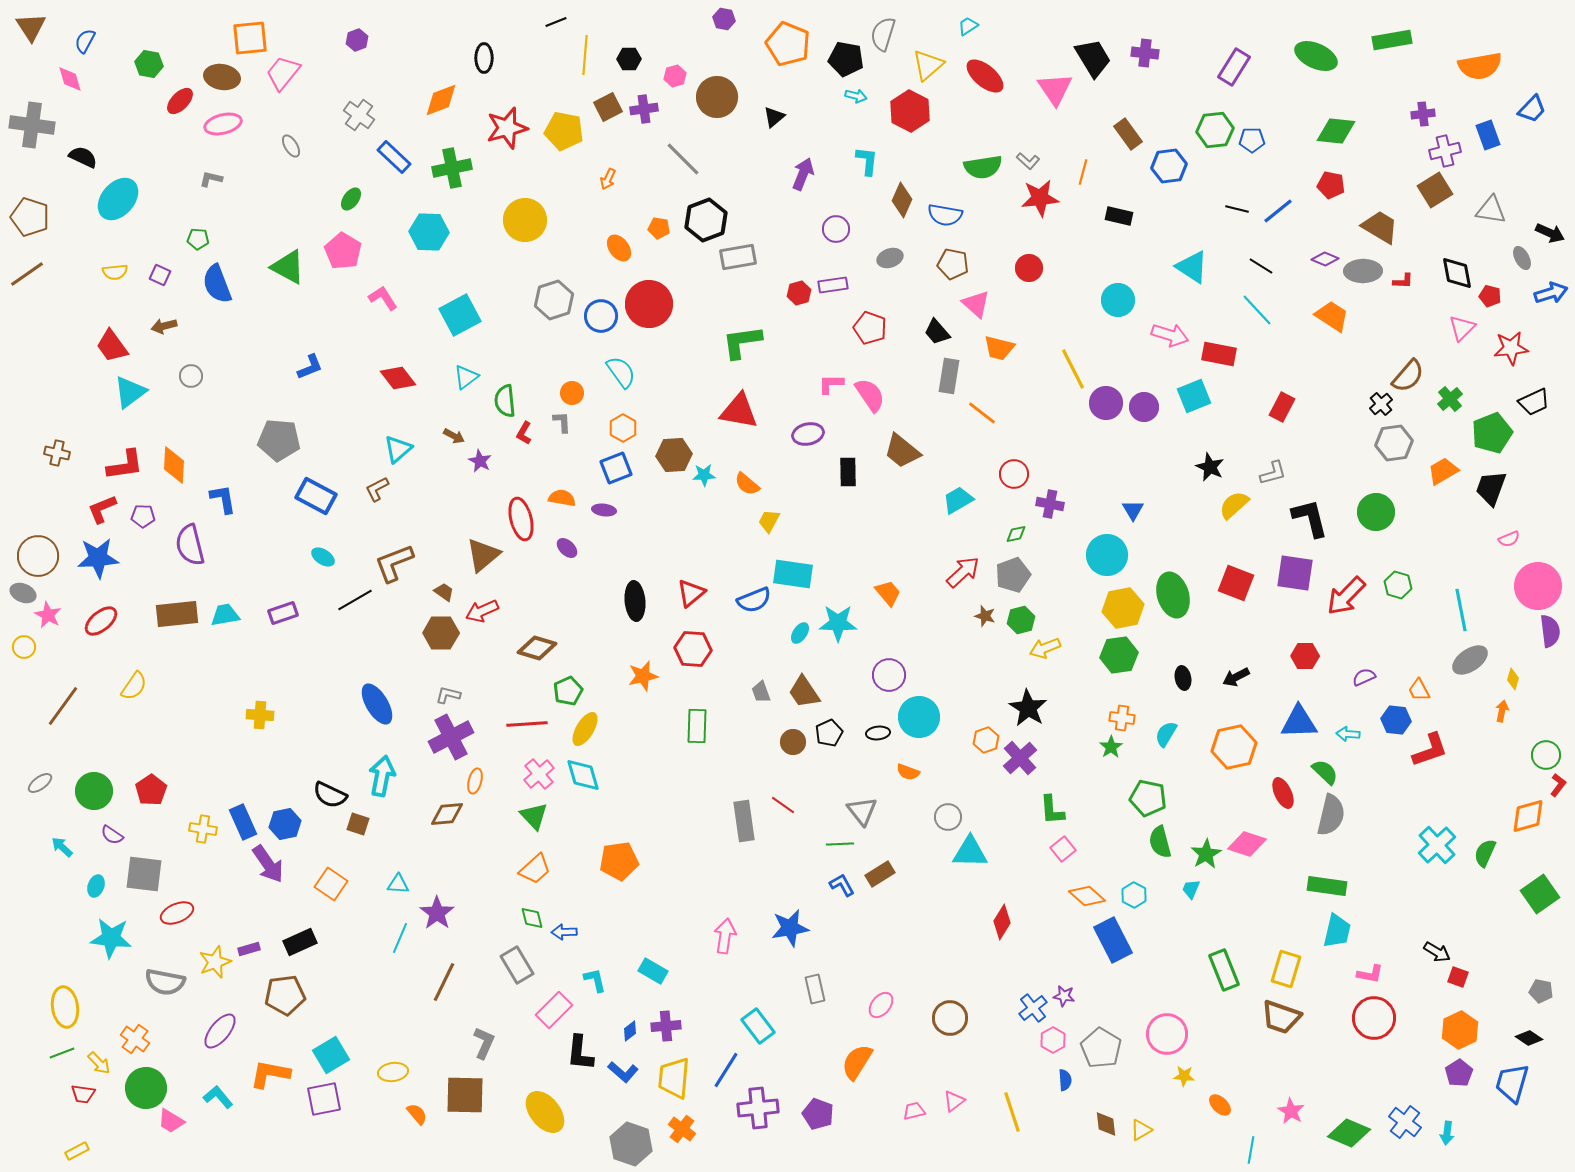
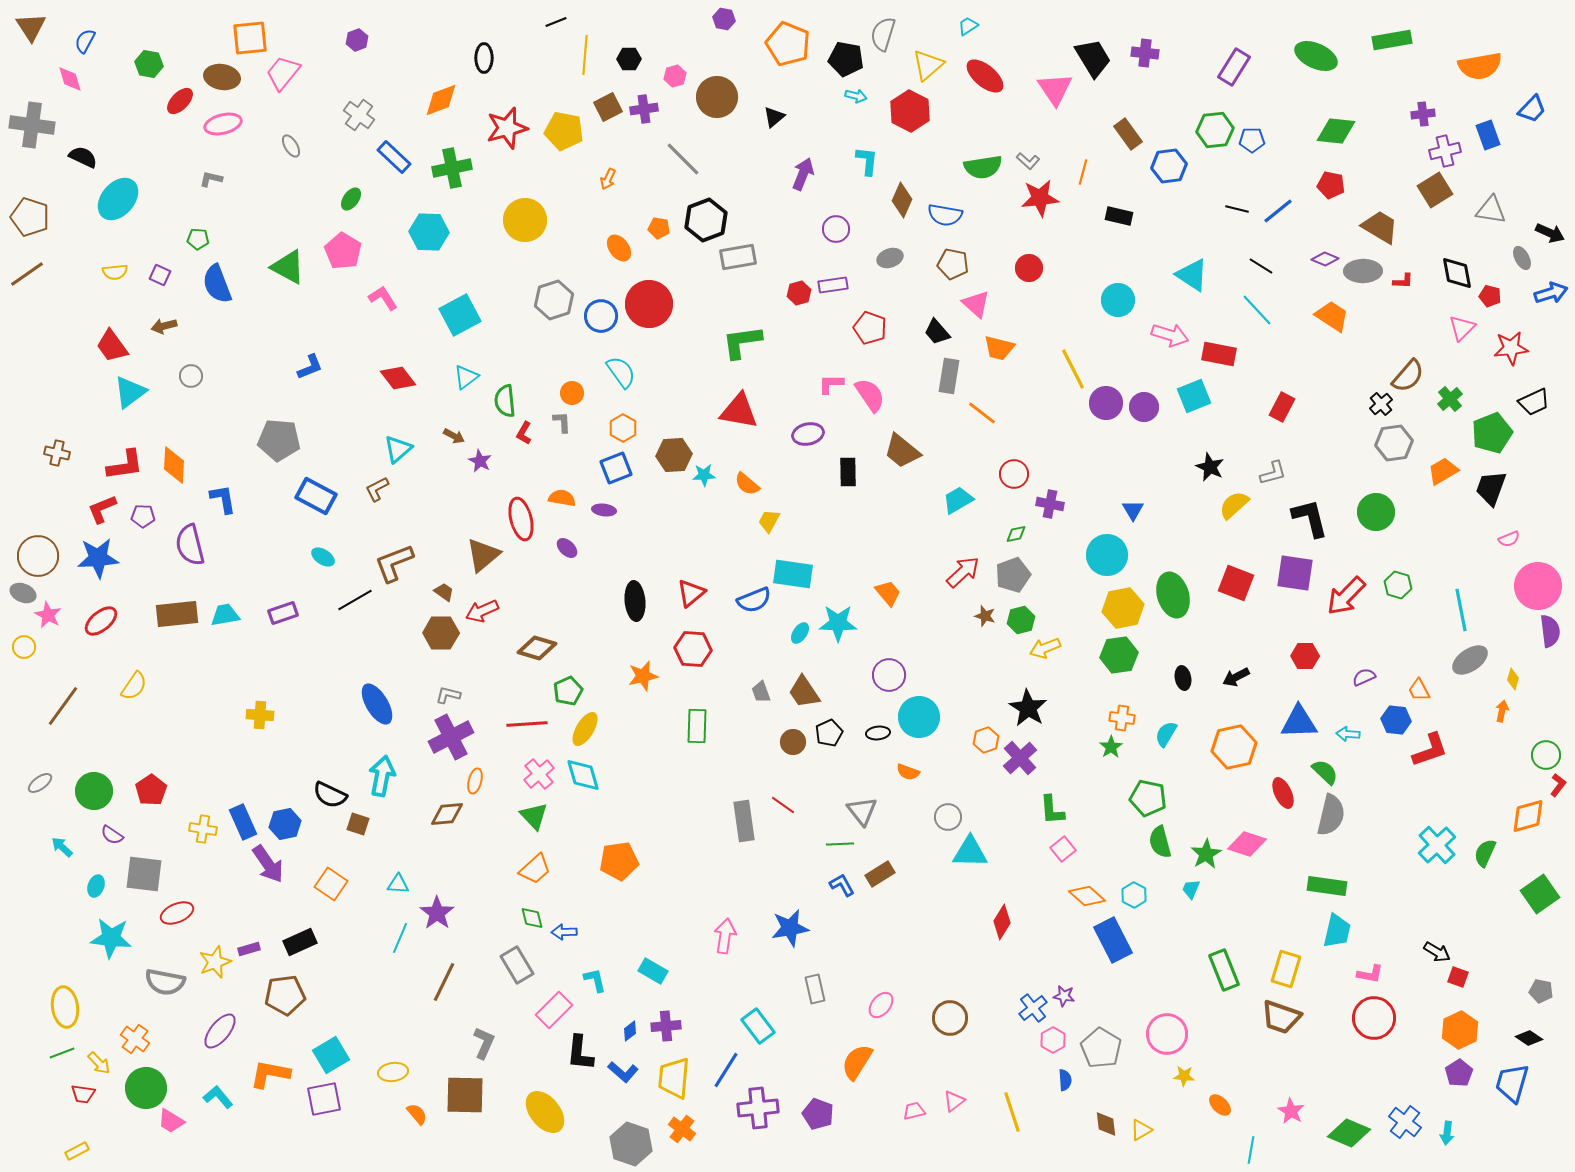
cyan triangle at (1192, 267): moved 8 px down
